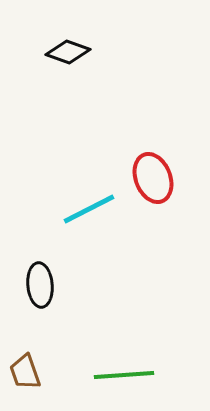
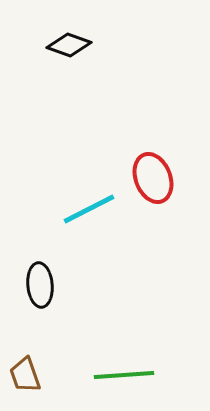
black diamond: moved 1 px right, 7 px up
brown trapezoid: moved 3 px down
